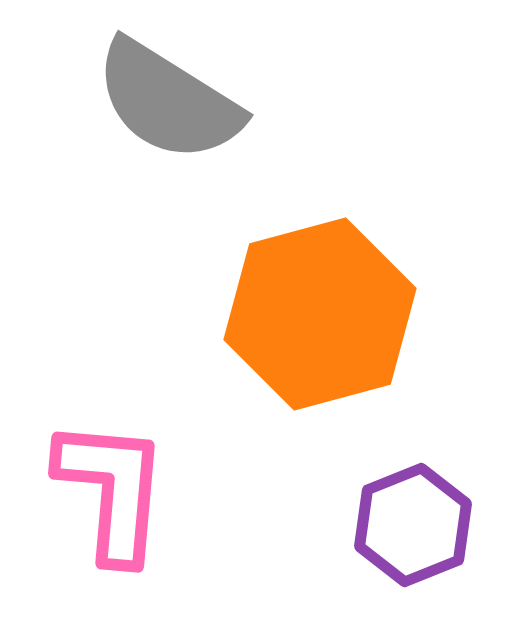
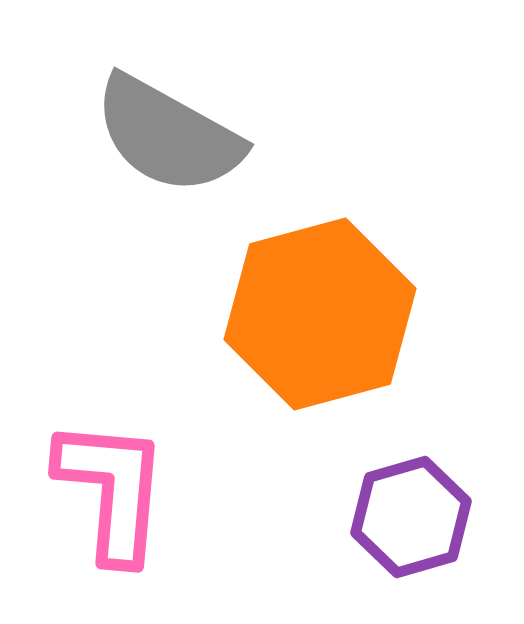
gray semicircle: moved 34 px down; rotated 3 degrees counterclockwise
purple hexagon: moved 2 px left, 8 px up; rotated 6 degrees clockwise
